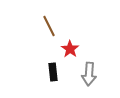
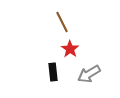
brown line: moved 13 px right, 4 px up
gray arrow: rotated 55 degrees clockwise
